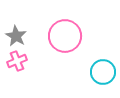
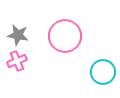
gray star: moved 2 px right, 1 px up; rotated 20 degrees counterclockwise
